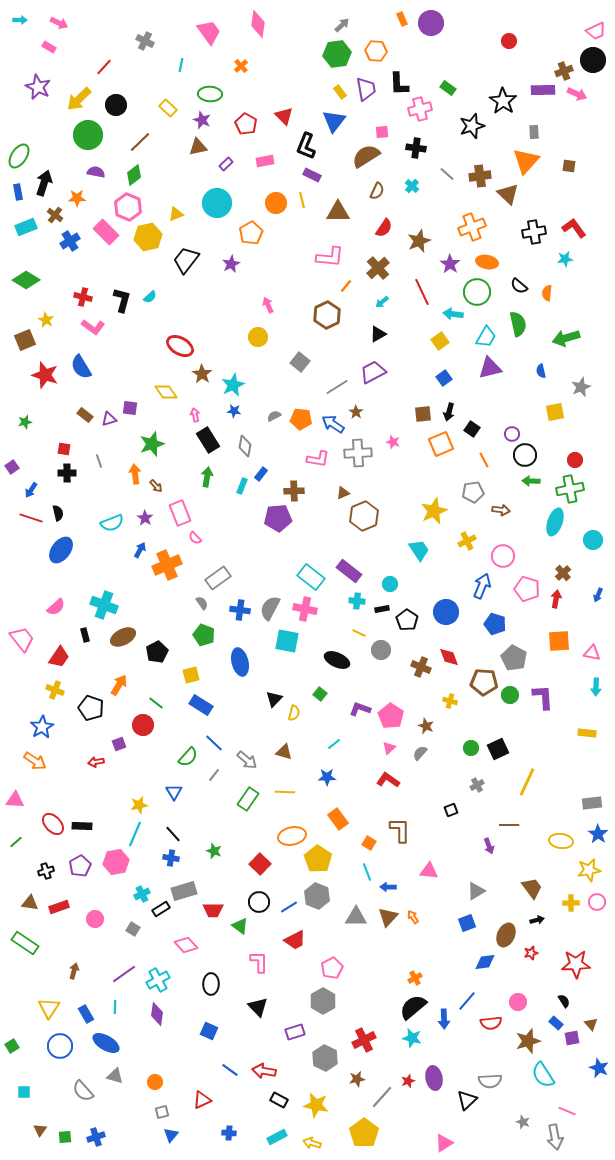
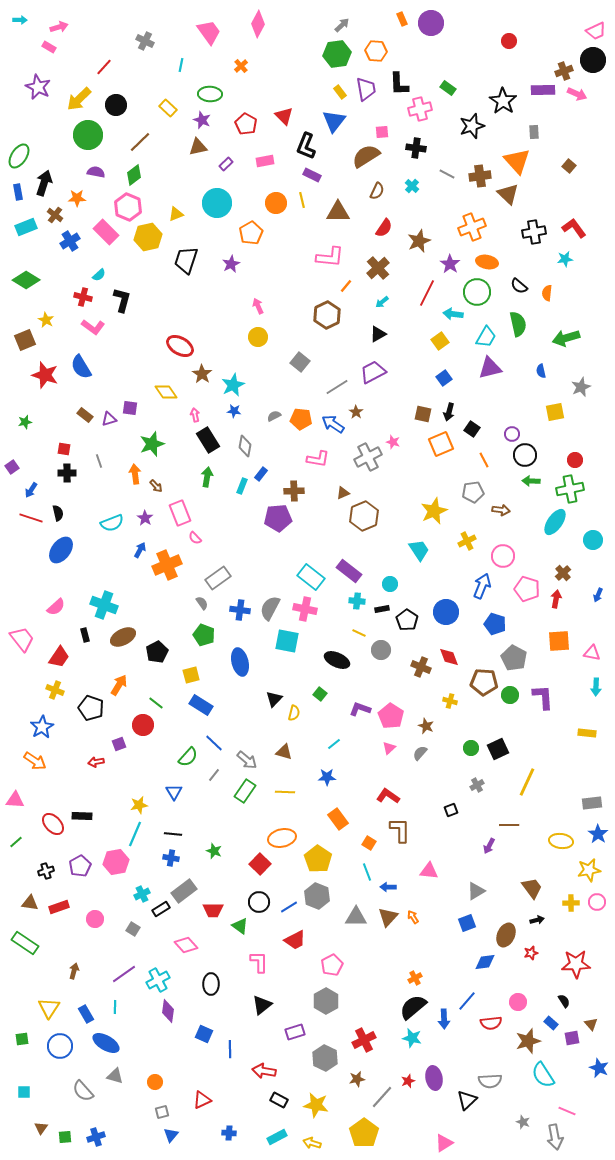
pink arrow at (59, 23): moved 4 px down; rotated 42 degrees counterclockwise
pink diamond at (258, 24): rotated 20 degrees clockwise
orange triangle at (526, 161): moved 9 px left; rotated 24 degrees counterclockwise
brown square at (569, 166): rotated 32 degrees clockwise
gray line at (447, 174): rotated 14 degrees counterclockwise
black trapezoid at (186, 260): rotated 20 degrees counterclockwise
red line at (422, 292): moved 5 px right, 1 px down; rotated 52 degrees clockwise
cyan semicircle at (150, 297): moved 51 px left, 22 px up
pink arrow at (268, 305): moved 10 px left, 1 px down
brown square at (423, 414): rotated 18 degrees clockwise
gray cross at (358, 453): moved 10 px right, 4 px down; rotated 24 degrees counterclockwise
cyan ellipse at (555, 522): rotated 16 degrees clockwise
red L-shape at (388, 780): moved 16 px down
green rectangle at (248, 799): moved 3 px left, 8 px up
black rectangle at (82, 826): moved 10 px up
black line at (173, 834): rotated 42 degrees counterclockwise
orange ellipse at (292, 836): moved 10 px left, 2 px down
purple arrow at (489, 846): rotated 49 degrees clockwise
gray rectangle at (184, 891): rotated 20 degrees counterclockwise
pink pentagon at (332, 968): moved 3 px up
gray hexagon at (323, 1001): moved 3 px right
black triangle at (258, 1007): moved 4 px right, 2 px up; rotated 35 degrees clockwise
purple diamond at (157, 1014): moved 11 px right, 3 px up
blue rectangle at (556, 1023): moved 5 px left
blue square at (209, 1031): moved 5 px left, 3 px down
green square at (12, 1046): moved 10 px right, 7 px up; rotated 24 degrees clockwise
blue line at (230, 1070): moved 21 px up; rotated 54 degrees clockwise
brown triangle at (40, 1130): moved 1 px right, 2 px up
